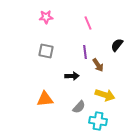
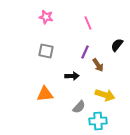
pink star: rotated 16 degrees clockwise
purple line: rotated 32 degrees clockwise
orange triangle: moved 5 px up
cyan cross: rotated 12 degrees counterclockwise
